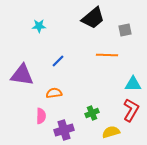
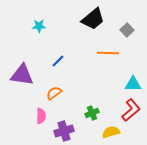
black trapezoid: moved 1 px down
gray square: moved 2 px right; rotated 32 degrees counterclockwise
orange line: moved 1 px right, 2 px up
orange semicircle: rotated 28 degrees counterclockwise
red L-shape: rotated 20 degrees clockwise
purple cross: moved 1 px down
